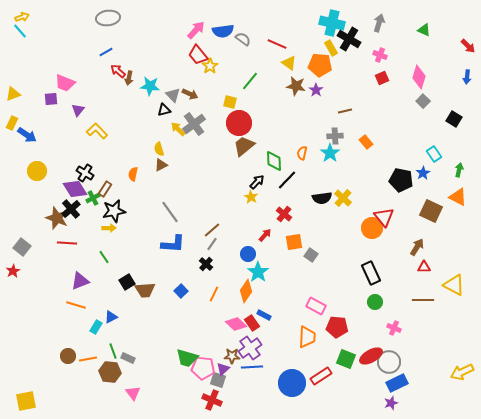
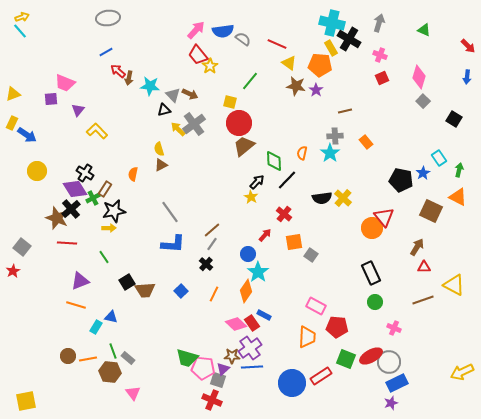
cyan rectangle at (434, 154): moved 5 px right, 4 px down
brown line at (423, 300): rotated 20 degrees counterclockwise
blue triangle at (111, 317): rotated 40 degrees clockwise
gray rectangle at (128, 358): rotated 16 degrees clockwise
